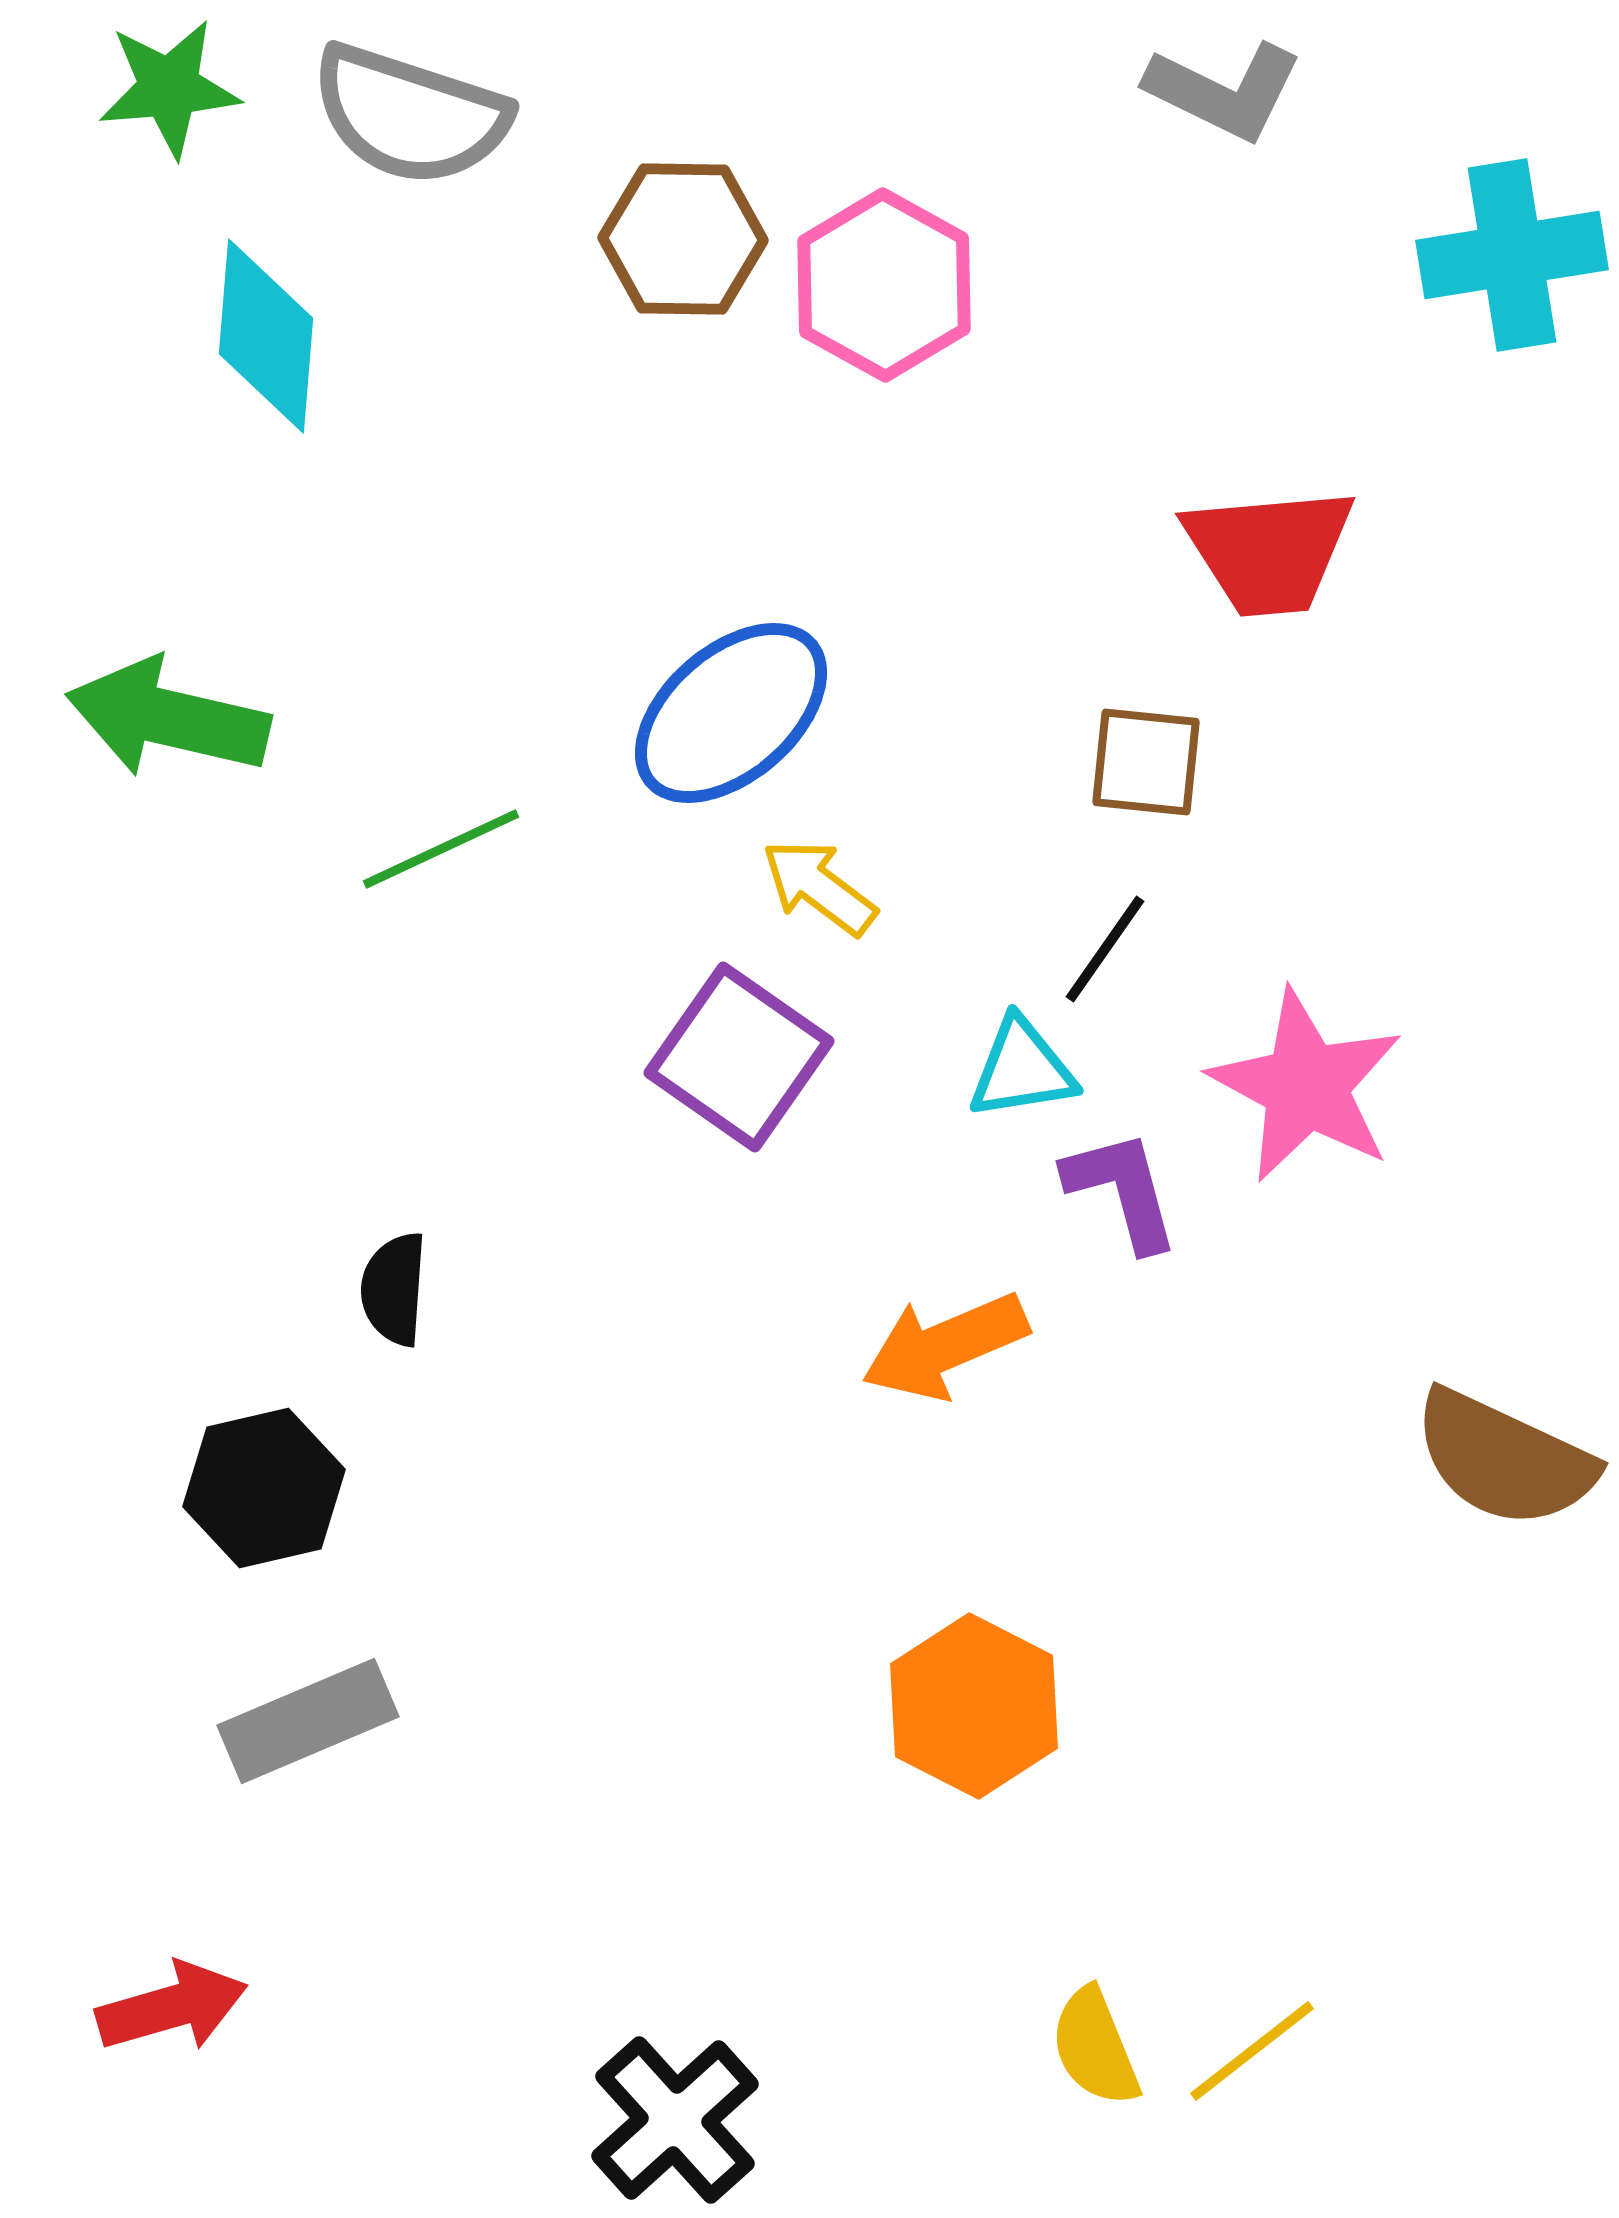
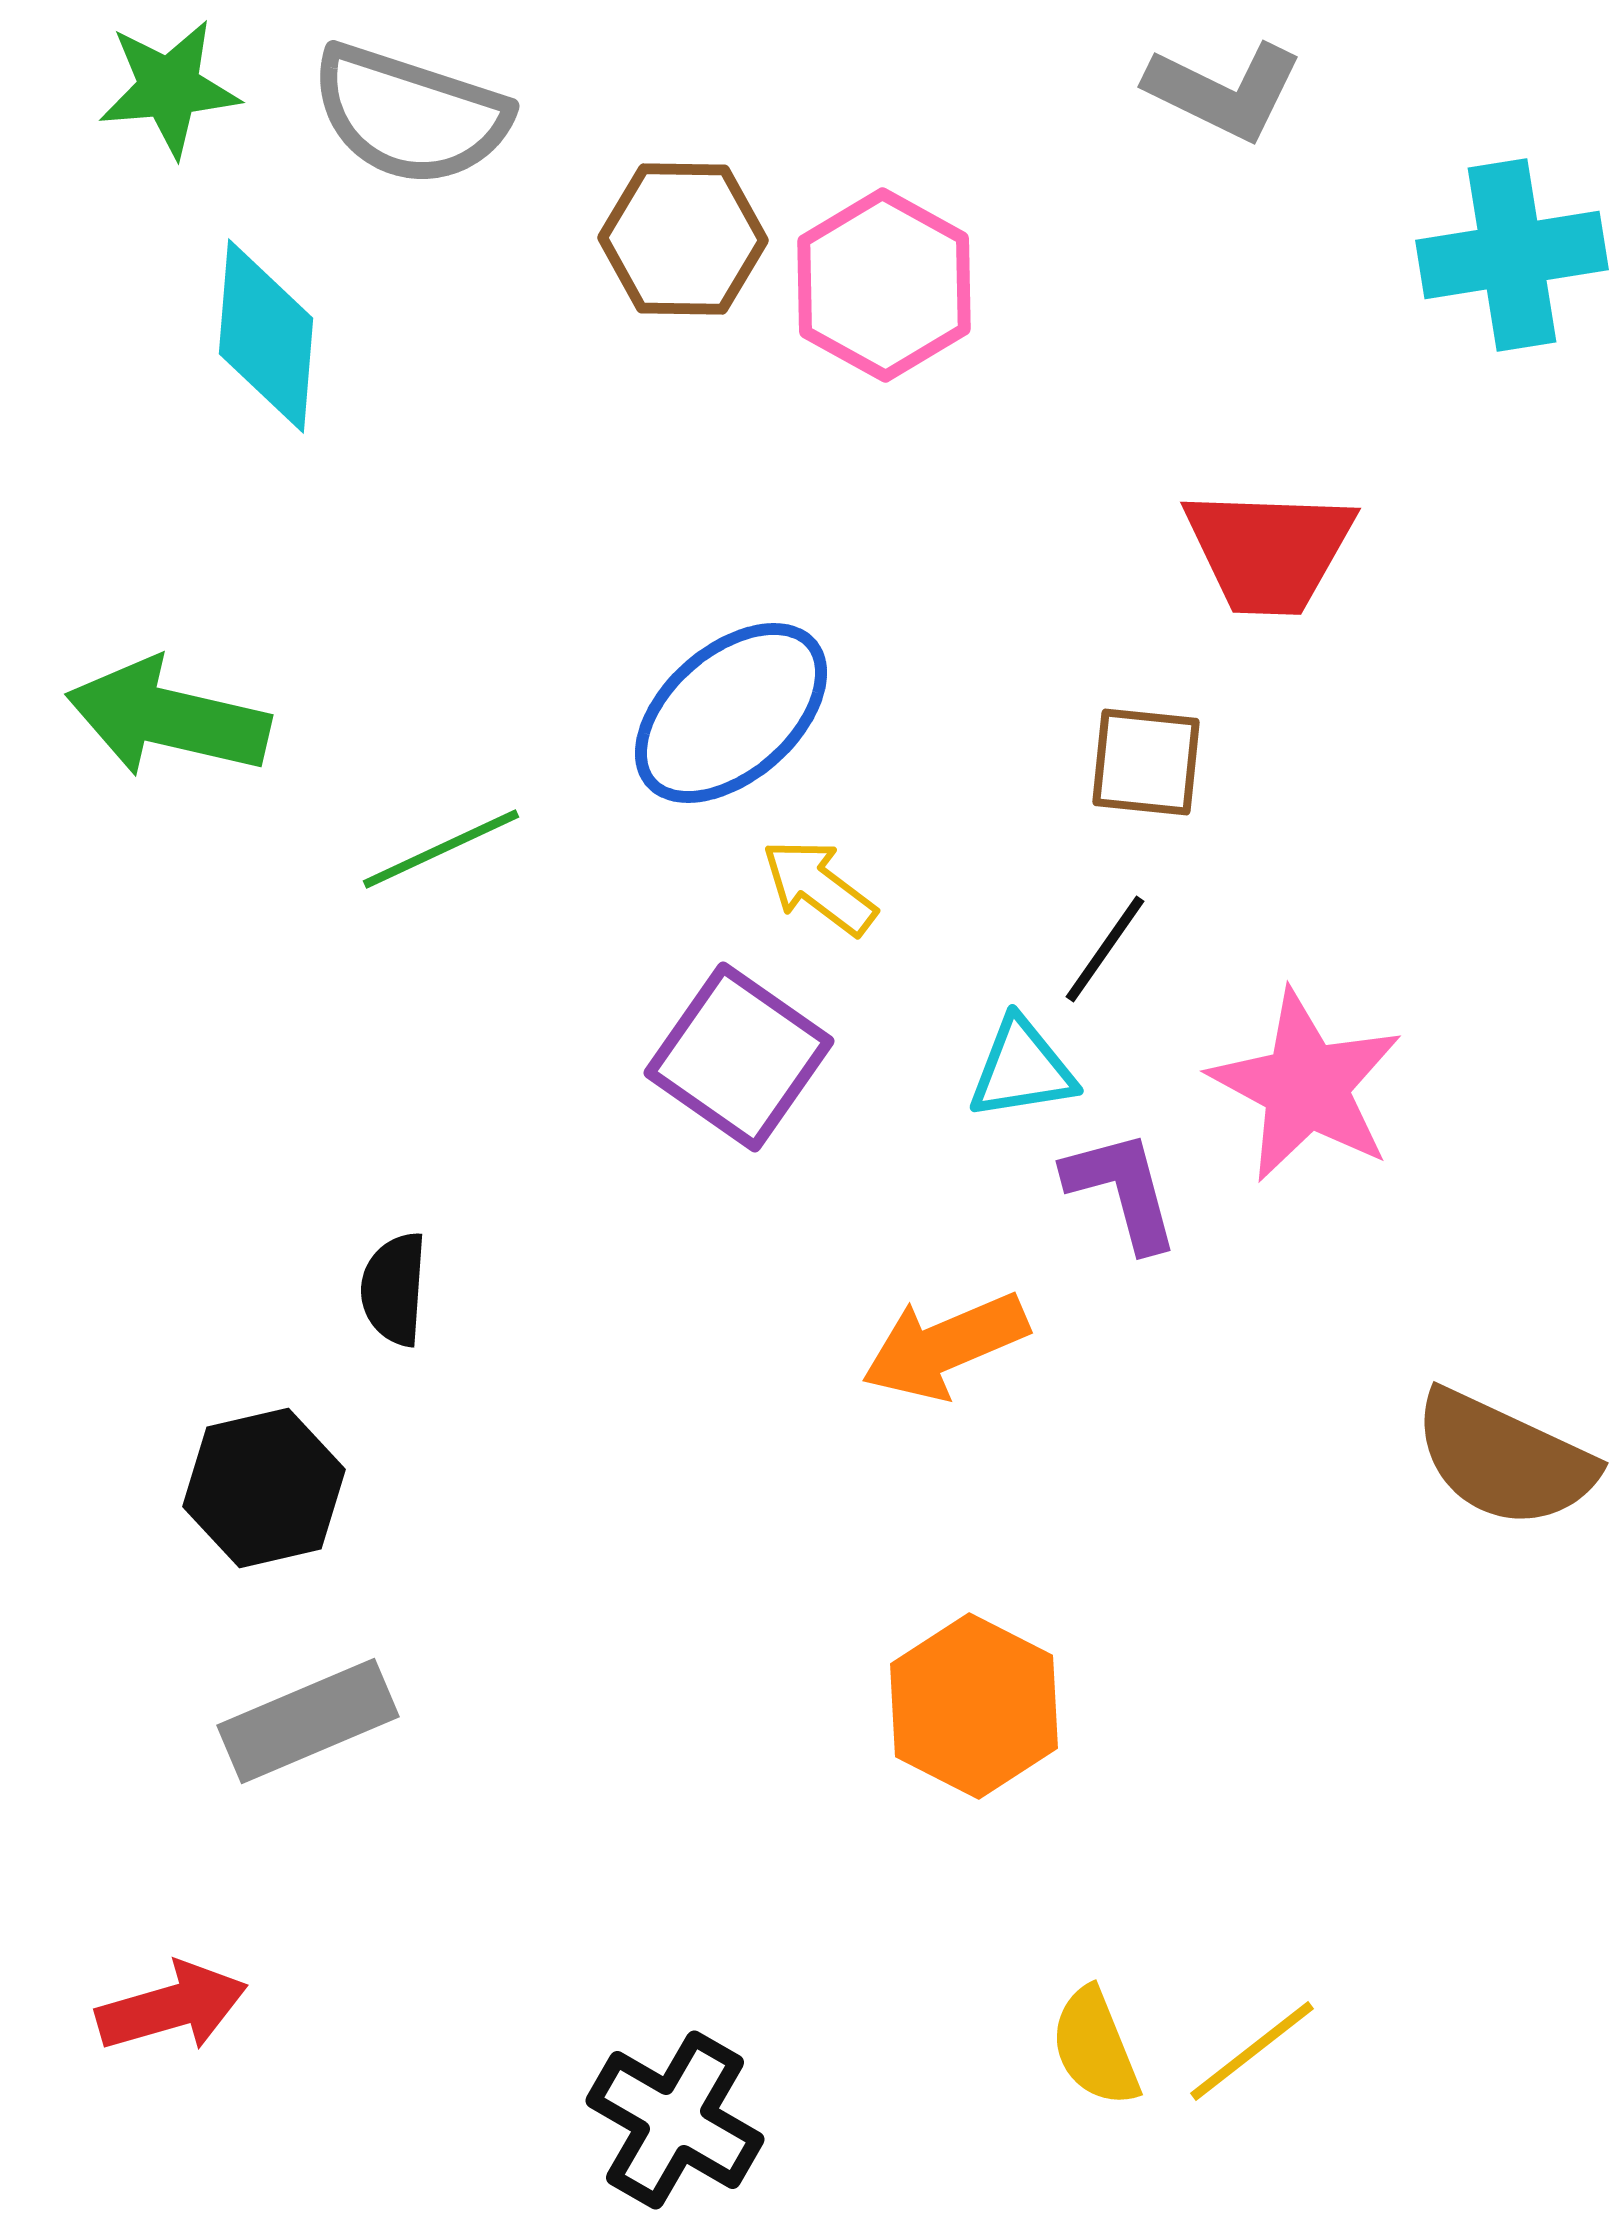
red trapezoid: rotated 7 degrees clockwise
black cross: rotated 18 degrees counterclockwise
